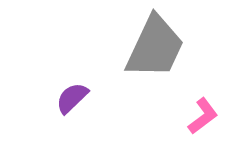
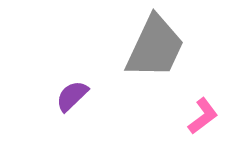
purple semicircle: moved 2 px up
